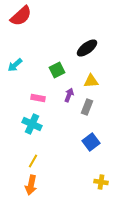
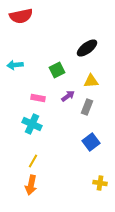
red semicircle: rotated 30 degrees clockwise
cyan arrow: rotated 35 degrees clockwise
purple arrow: moved 1 px left, 1 px down; rotated 32 degrees clockwise
yellow cross: moved 1 px left, 1 px down
